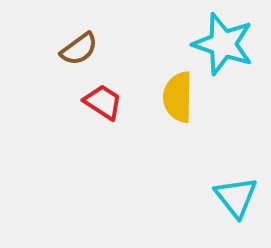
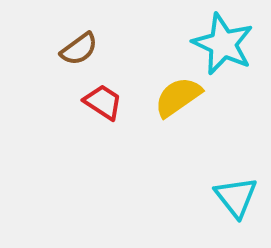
cyan star: rotated 6 degrees clockwise
yellow semicircle: rotated 54 degrees clockwise
